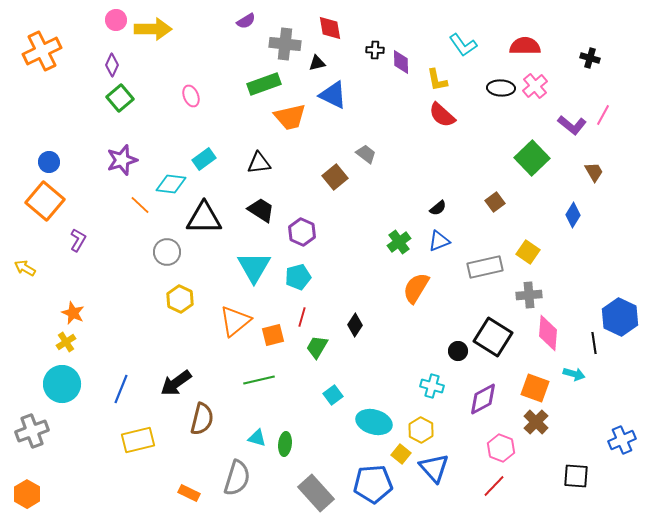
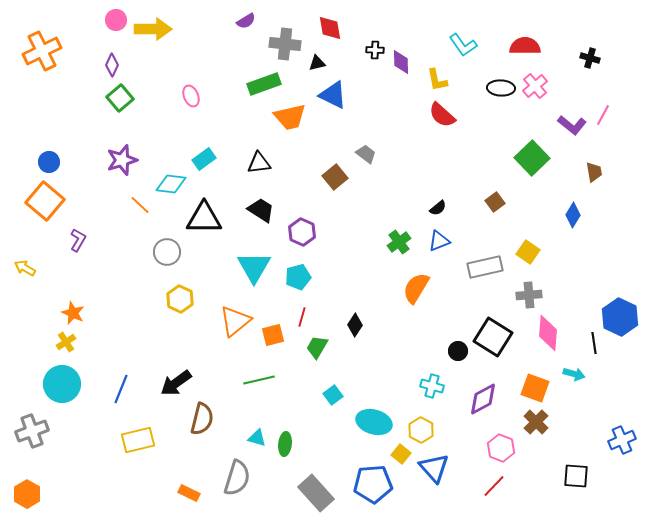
brown trapezoid at (594, 172): rotated 20 degrees clockwise
